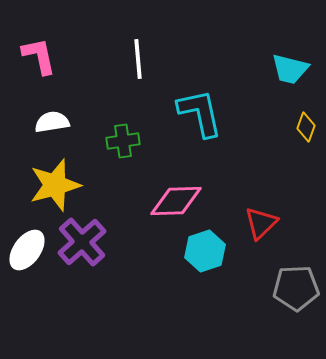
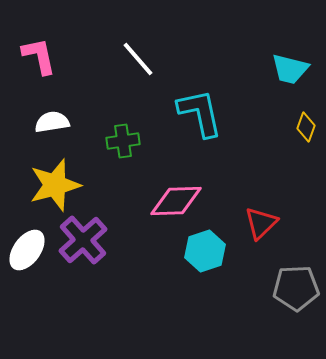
white line: rotated 36 degrees counterclockwise
purple cross: moved 1 px right, 2 px up
